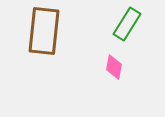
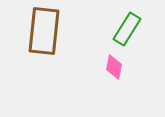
green rectangle: moved 5 px down
